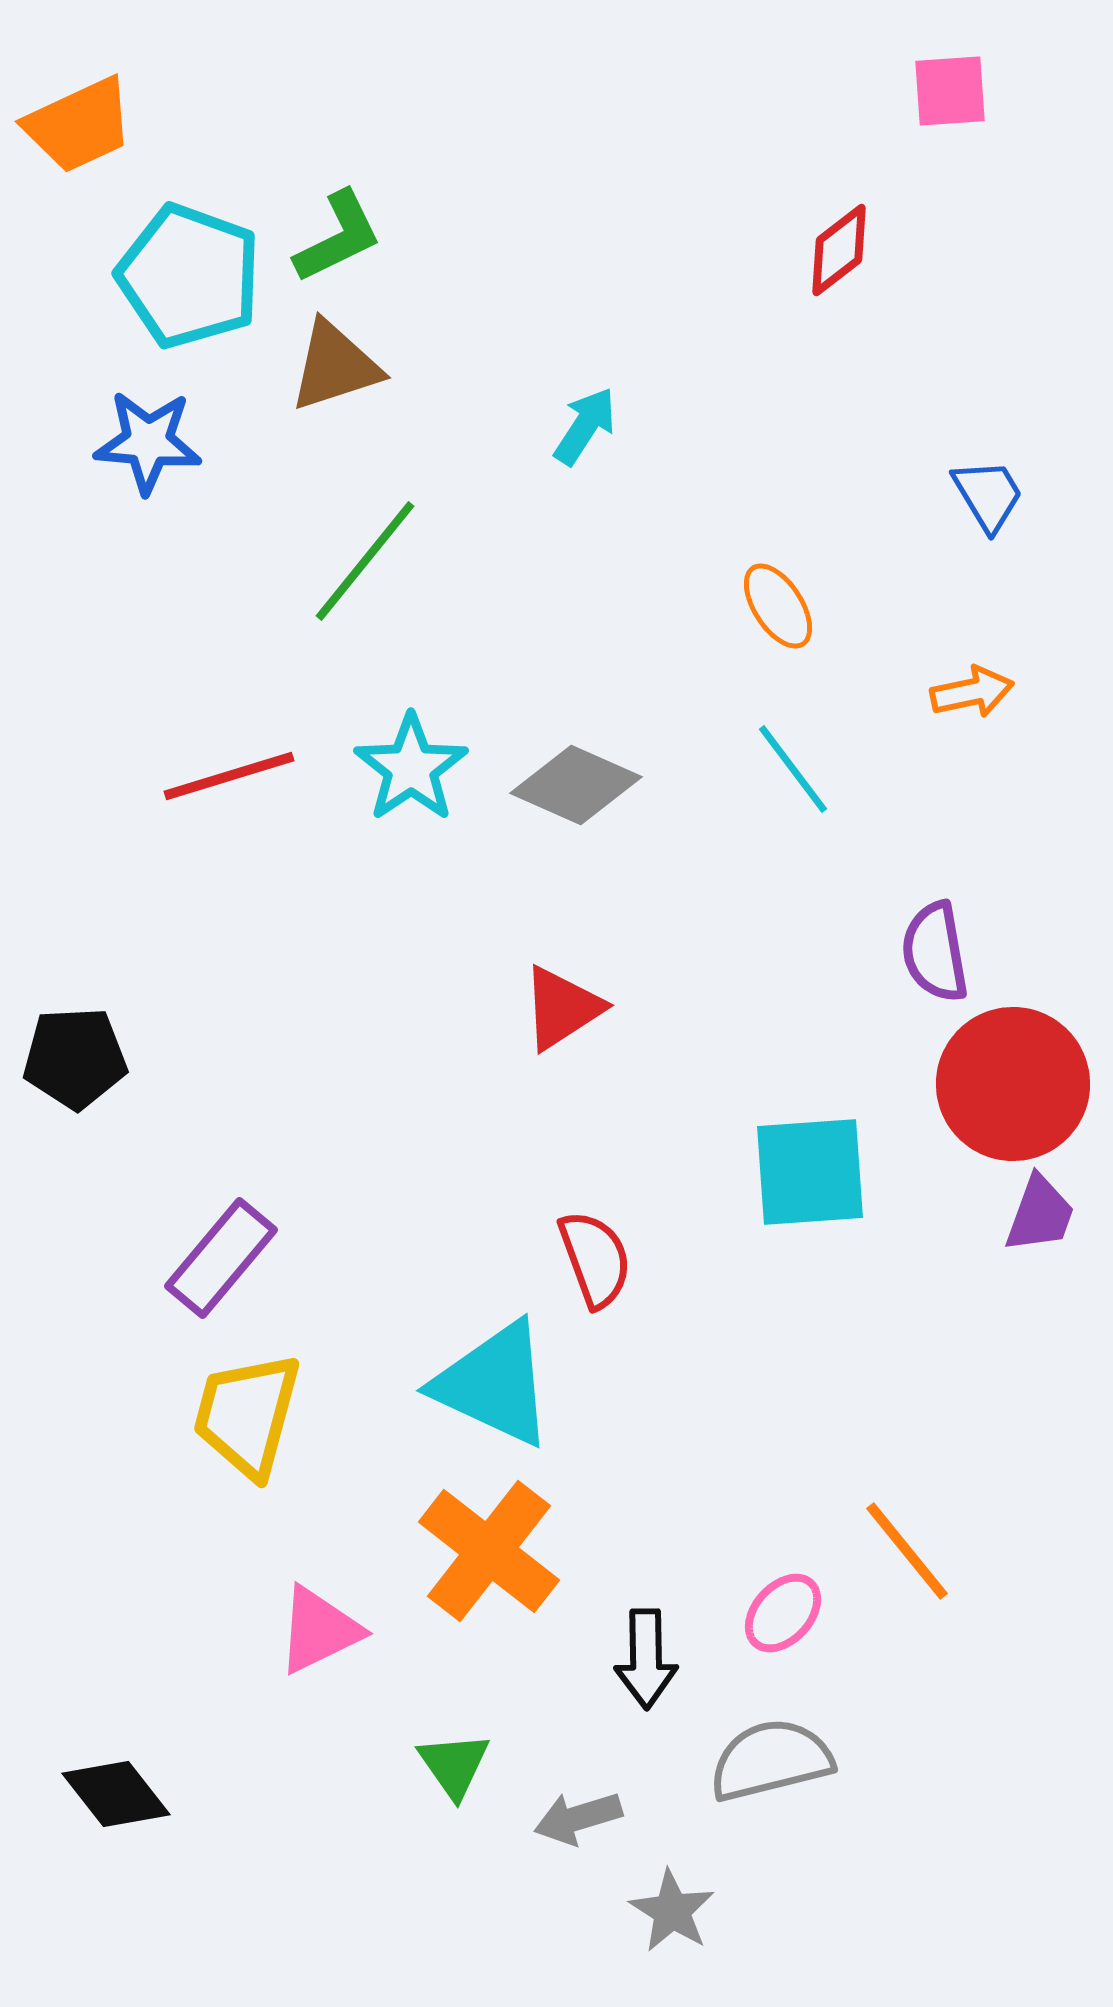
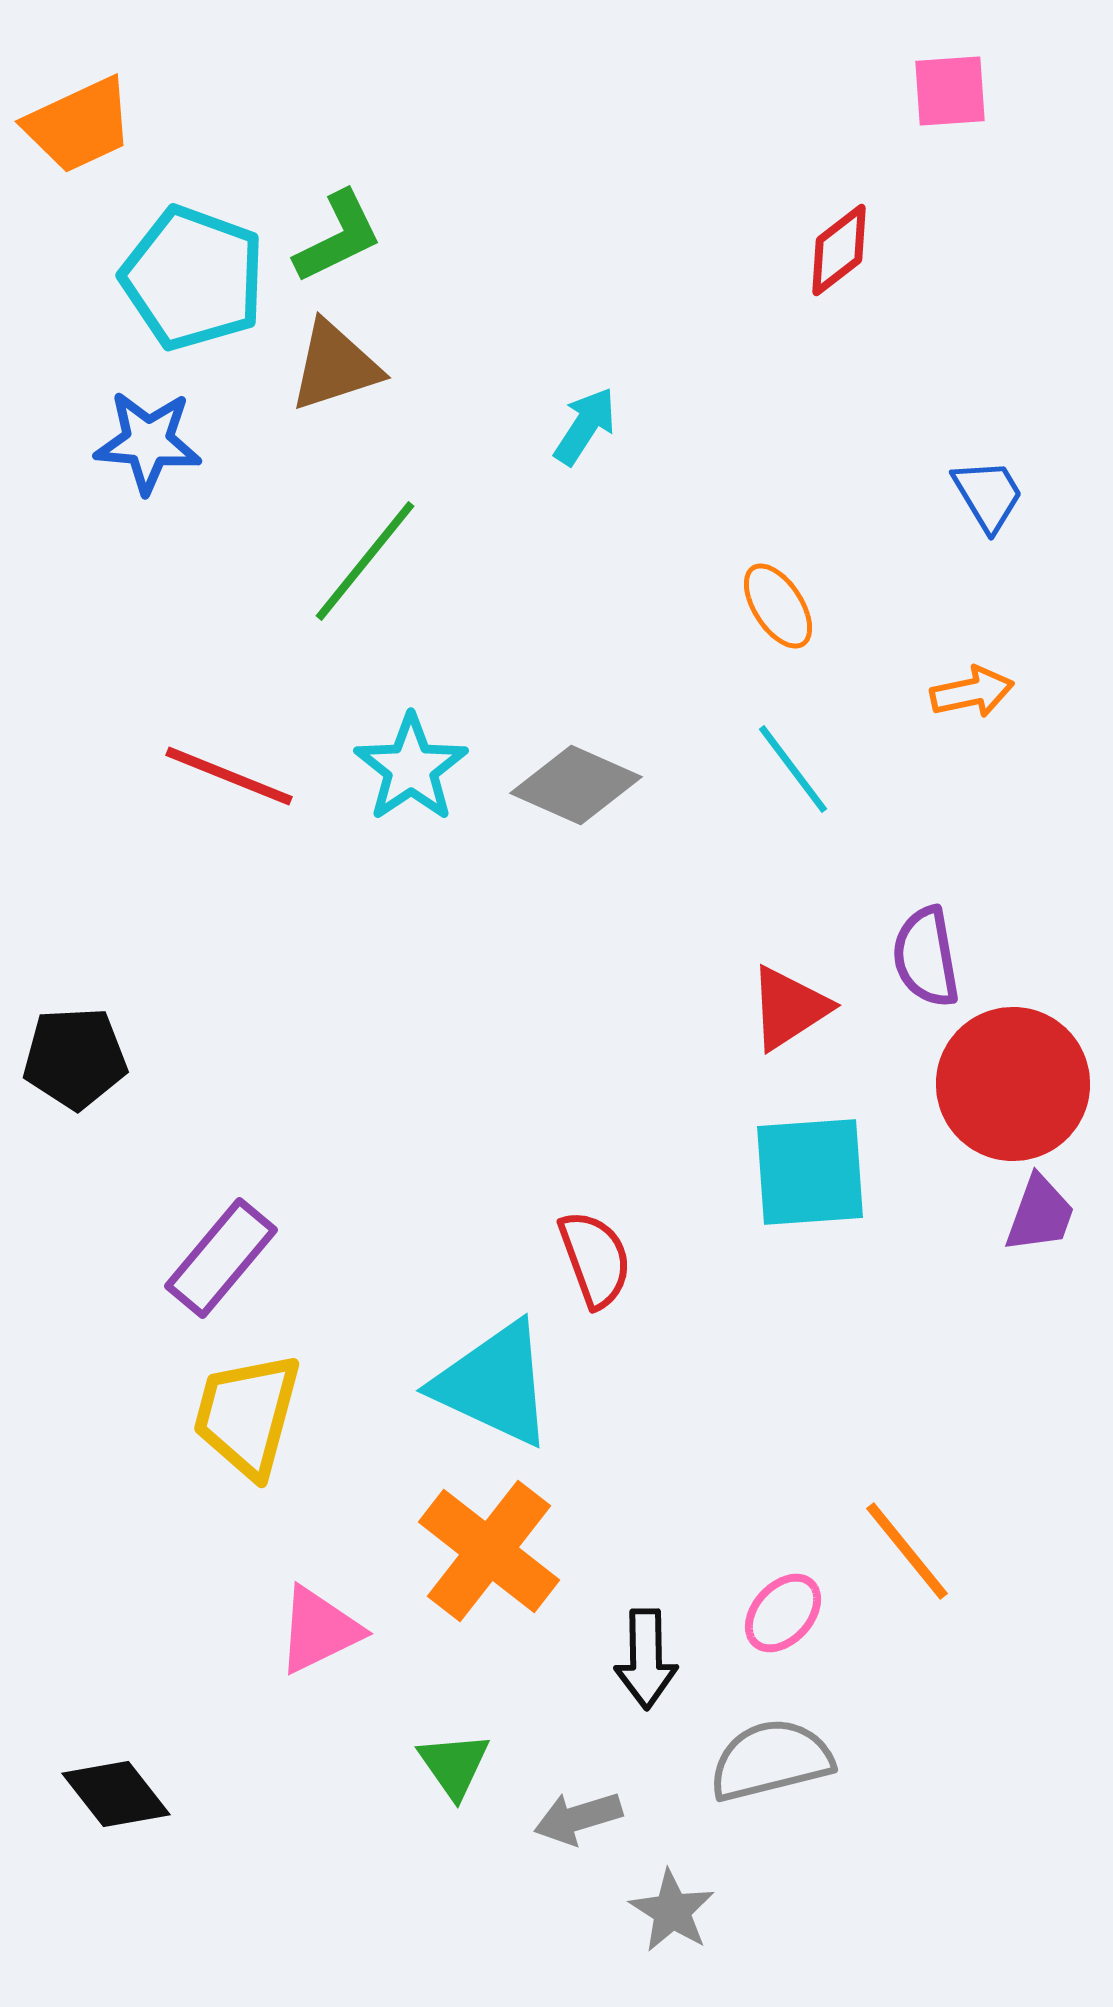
cyan pentagon: moved 4 px right, 2 px down
red line: rotated 39 degrees clockwise
purple semicircle: moved 9 px left, 5 px down
red triangle: moved 227 px right
